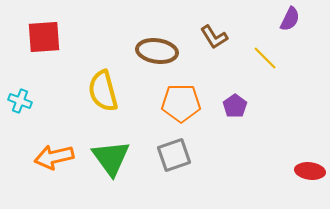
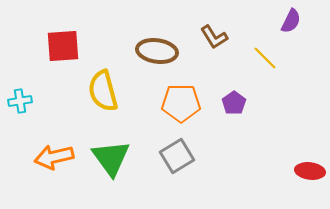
purple semicircle: moved 1 px right, 2 px down
red square: moved 19 px right, 9 px down
cyan cross: rotated 30 degrees counterclockwise
purple pentagon: moved 1 px left, 3 px up
gray square: moved 3 px right, 1 px down; rotated 12 degrees counterclockwise
